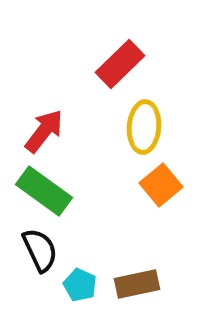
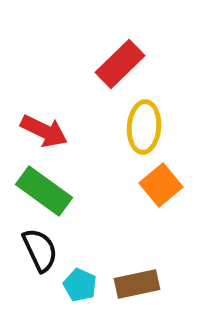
red arrow: rotated 78 degrees clockwise
